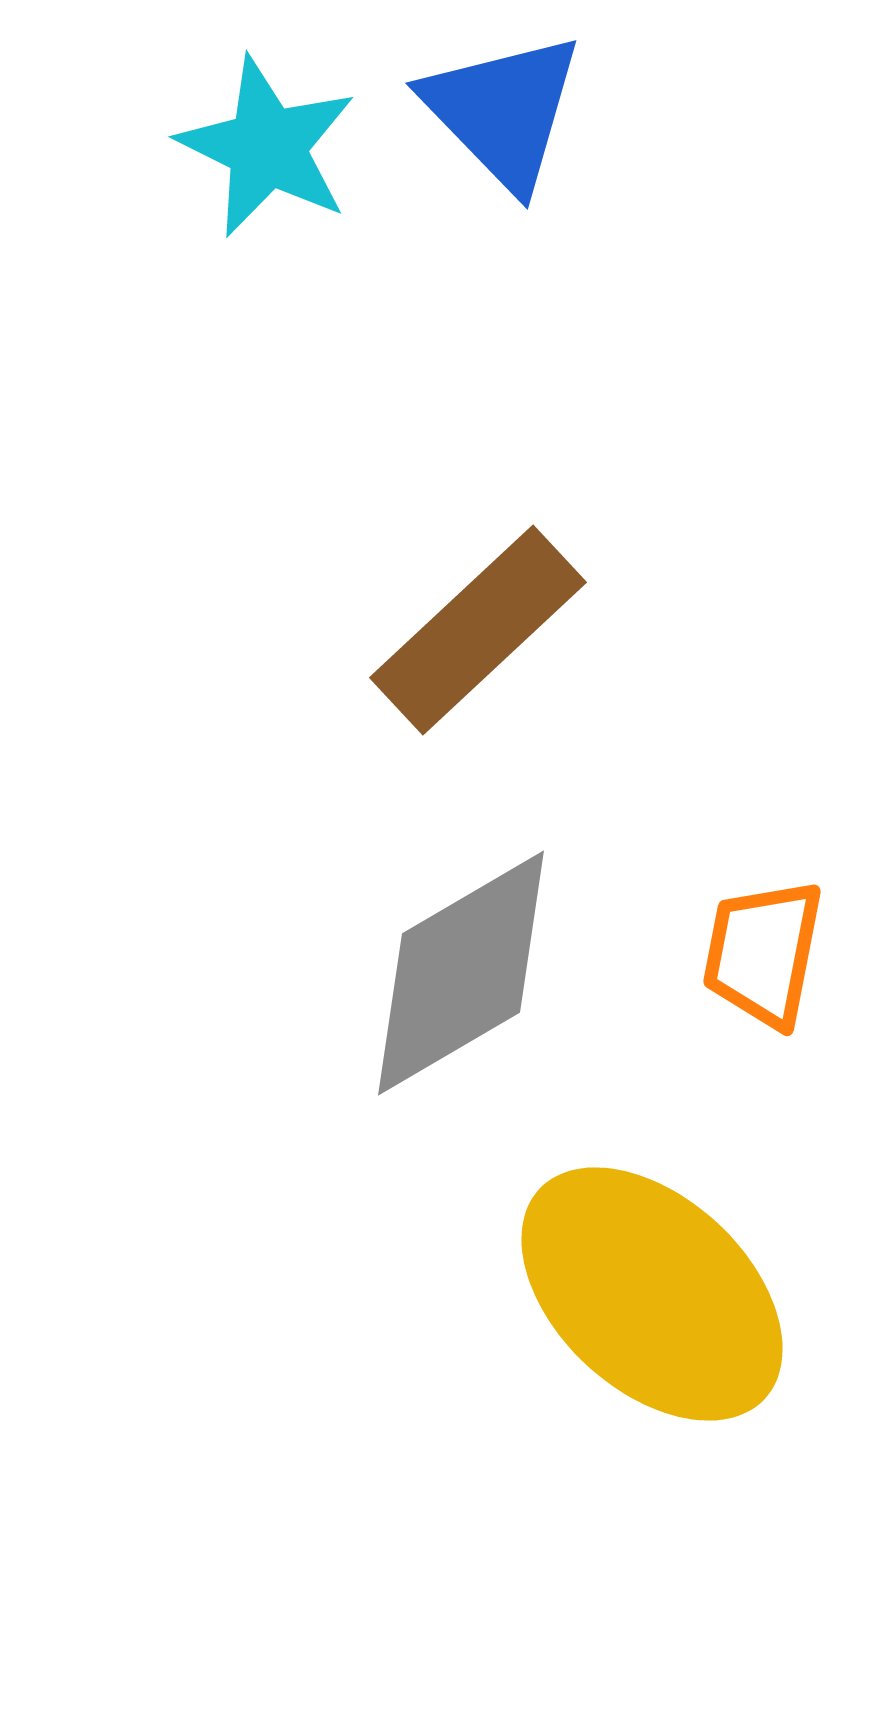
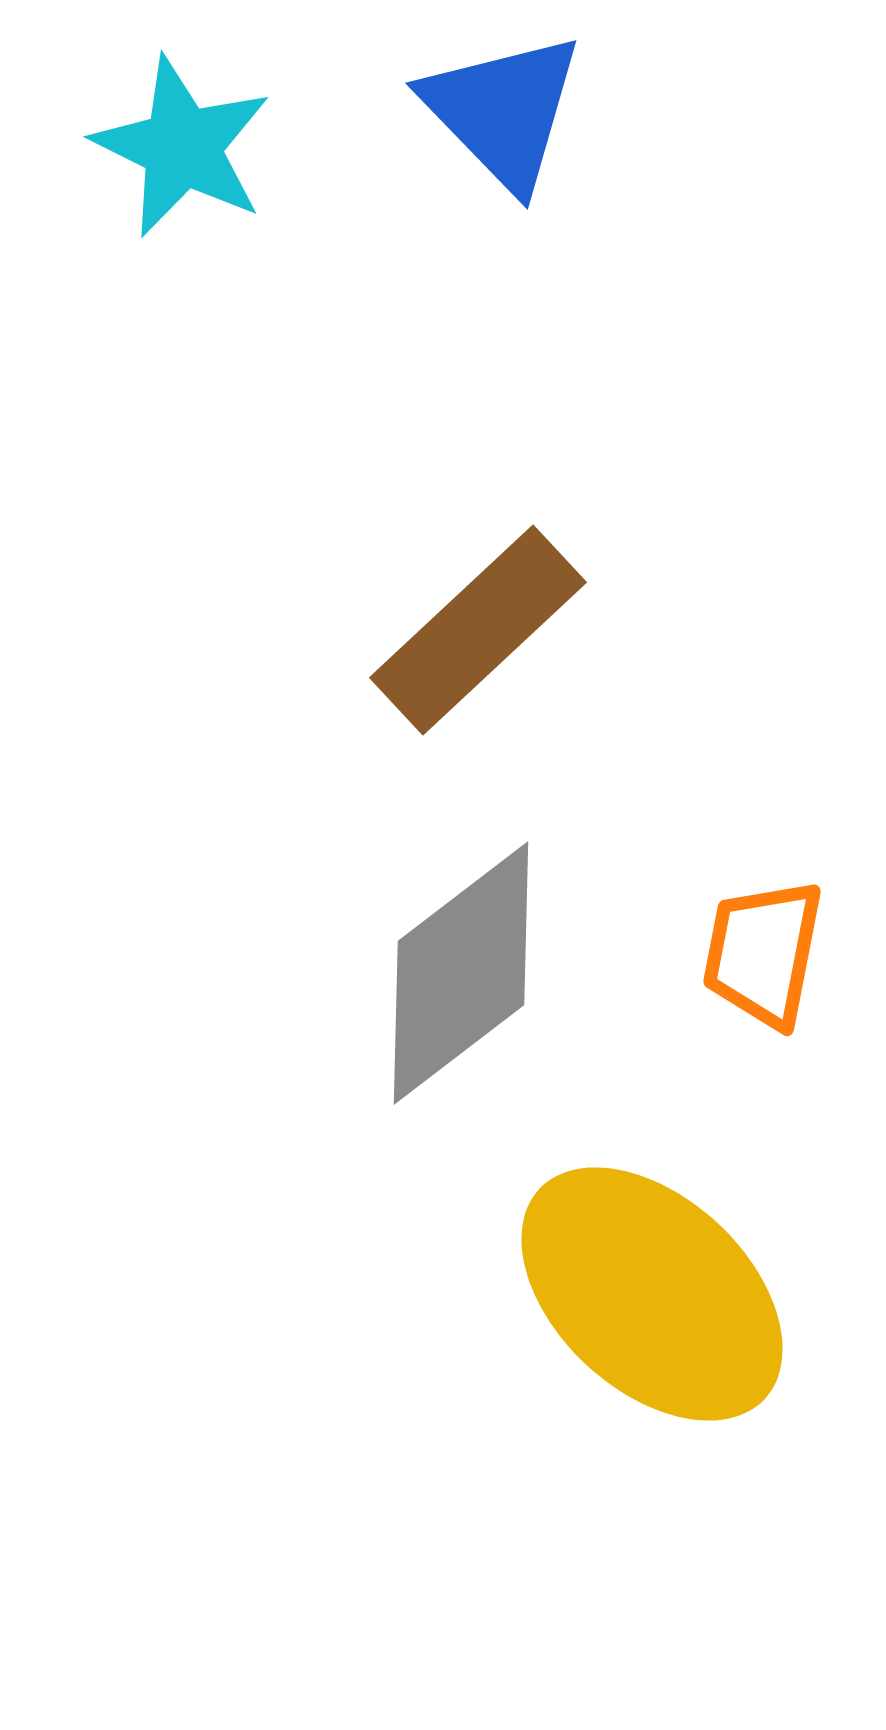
cyan star: moved 85 px left
gray diamond: rotated 7 degrees counterclockwise
